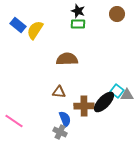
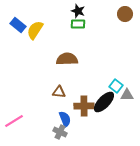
brown circle: moved 8 px right
cyan square: moved 1 px left, 5 px up
pink line: rotated 66 degrees counterclockwise
